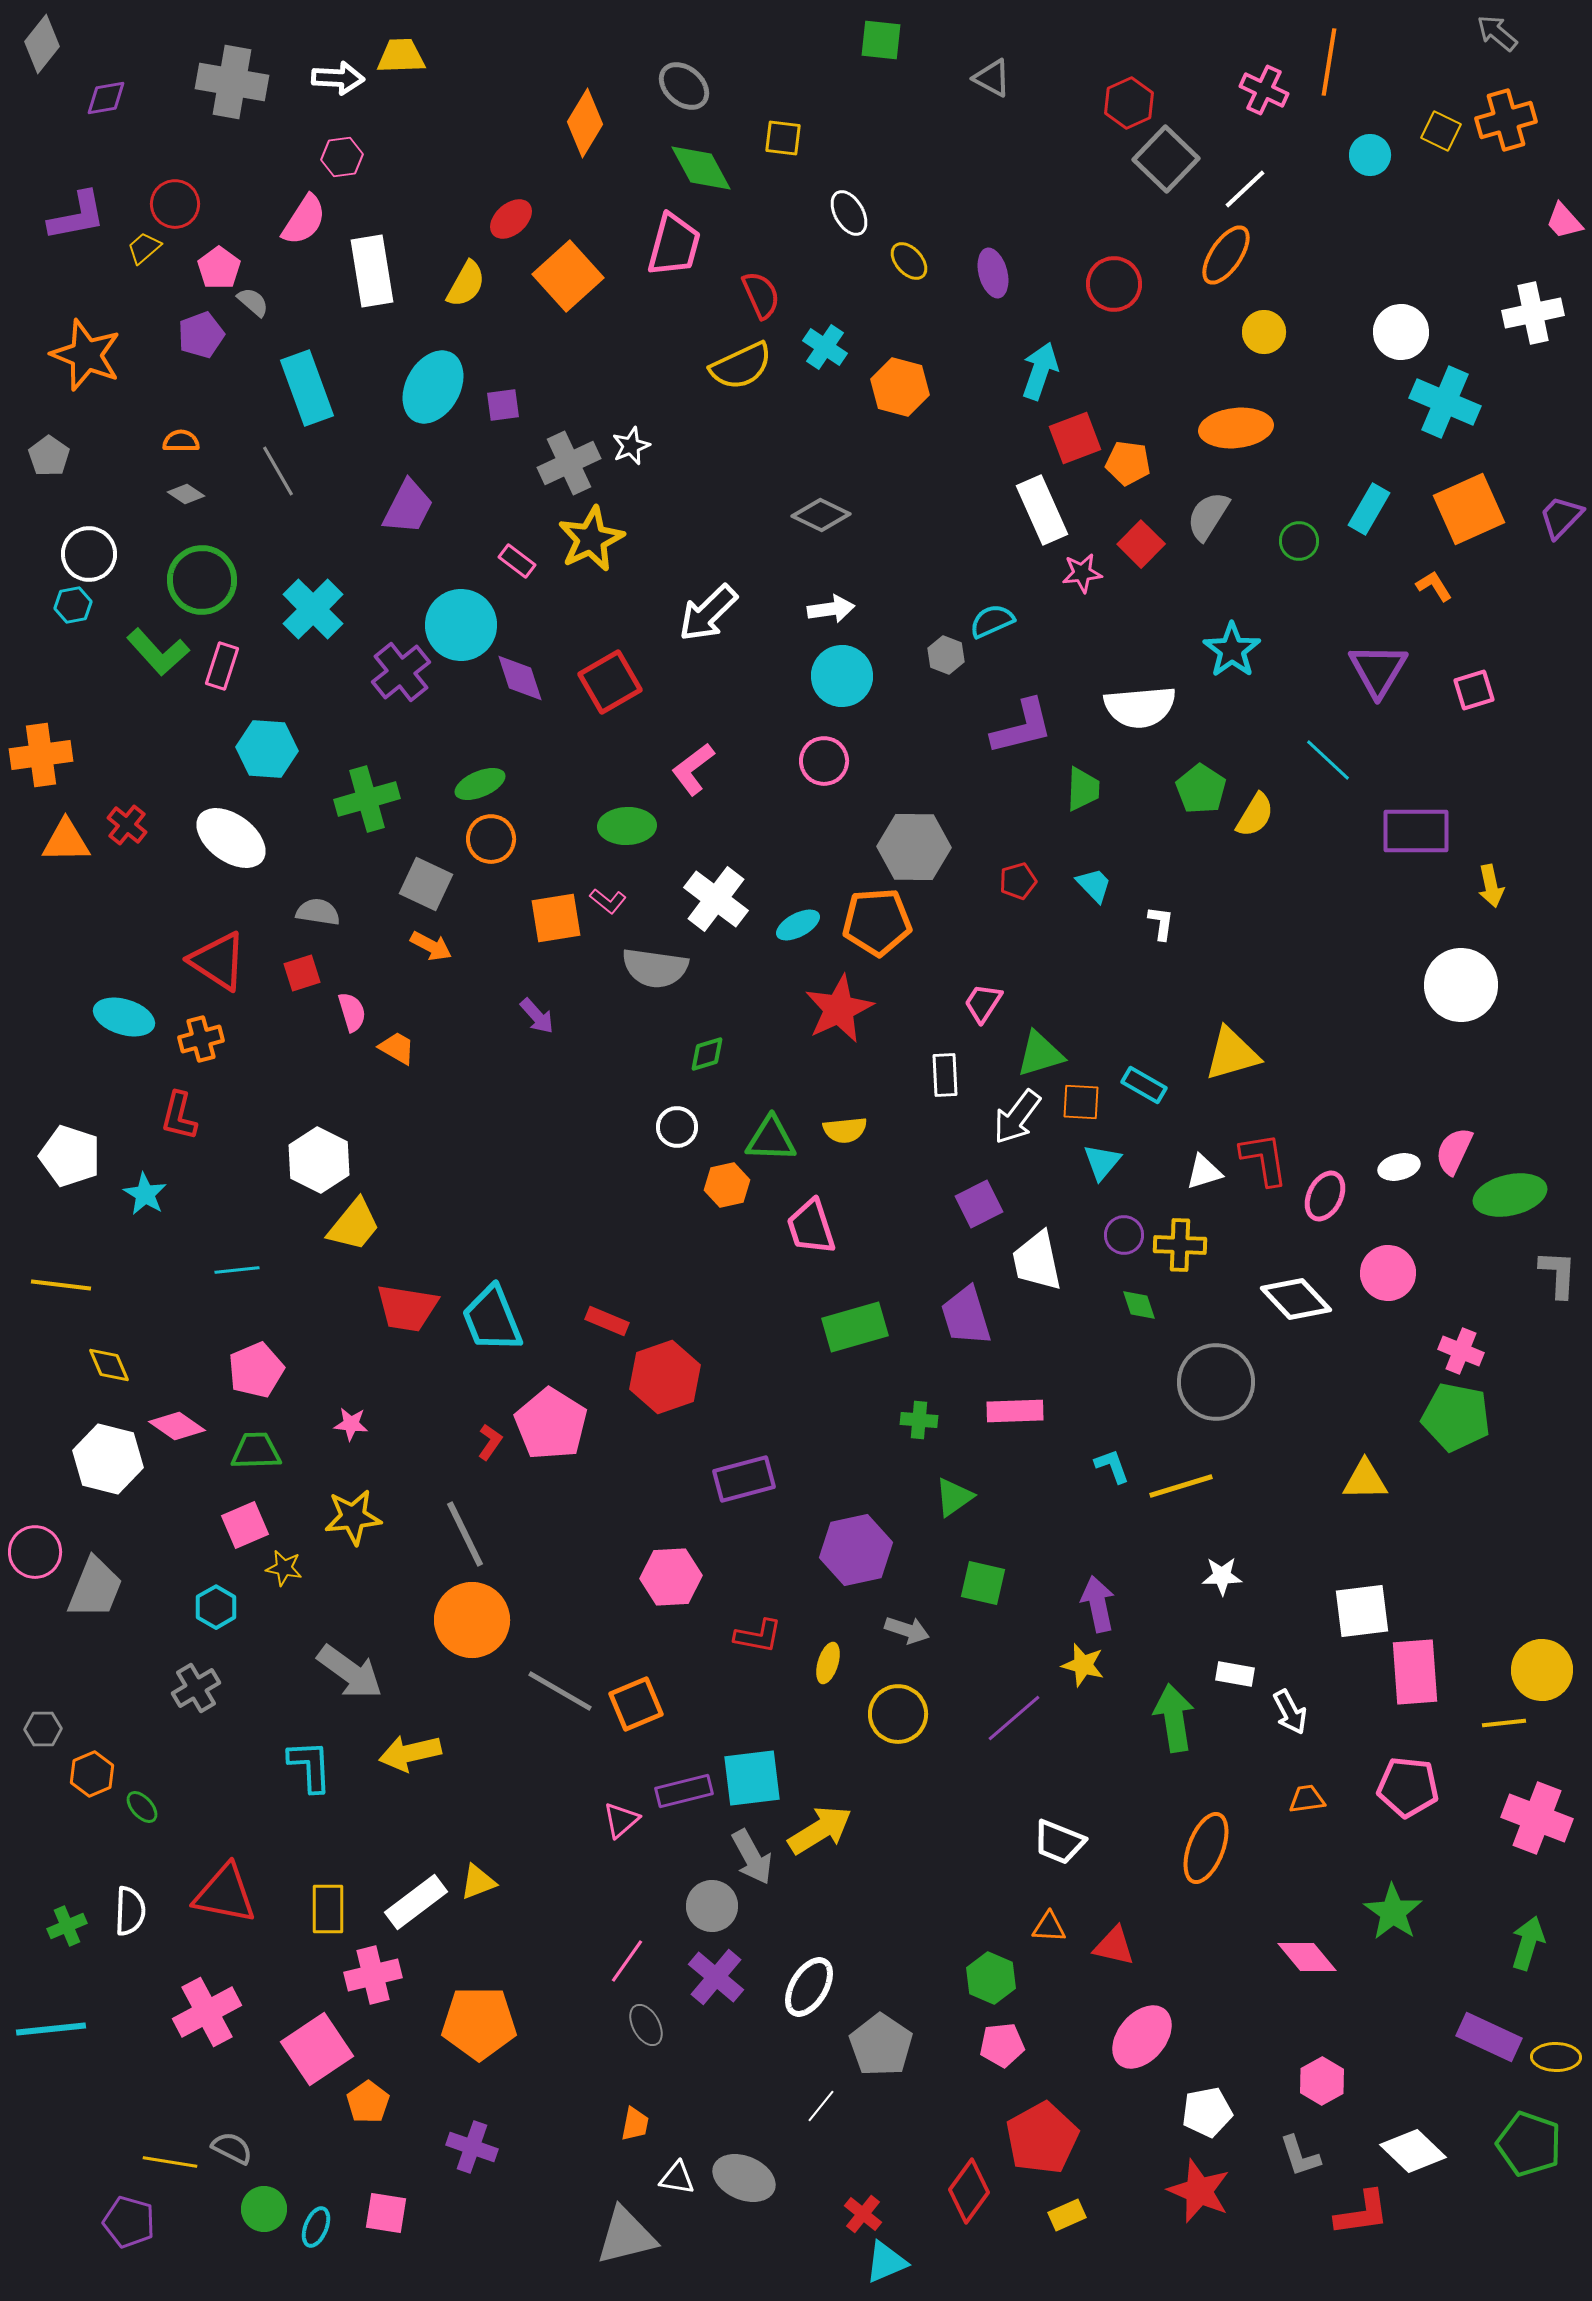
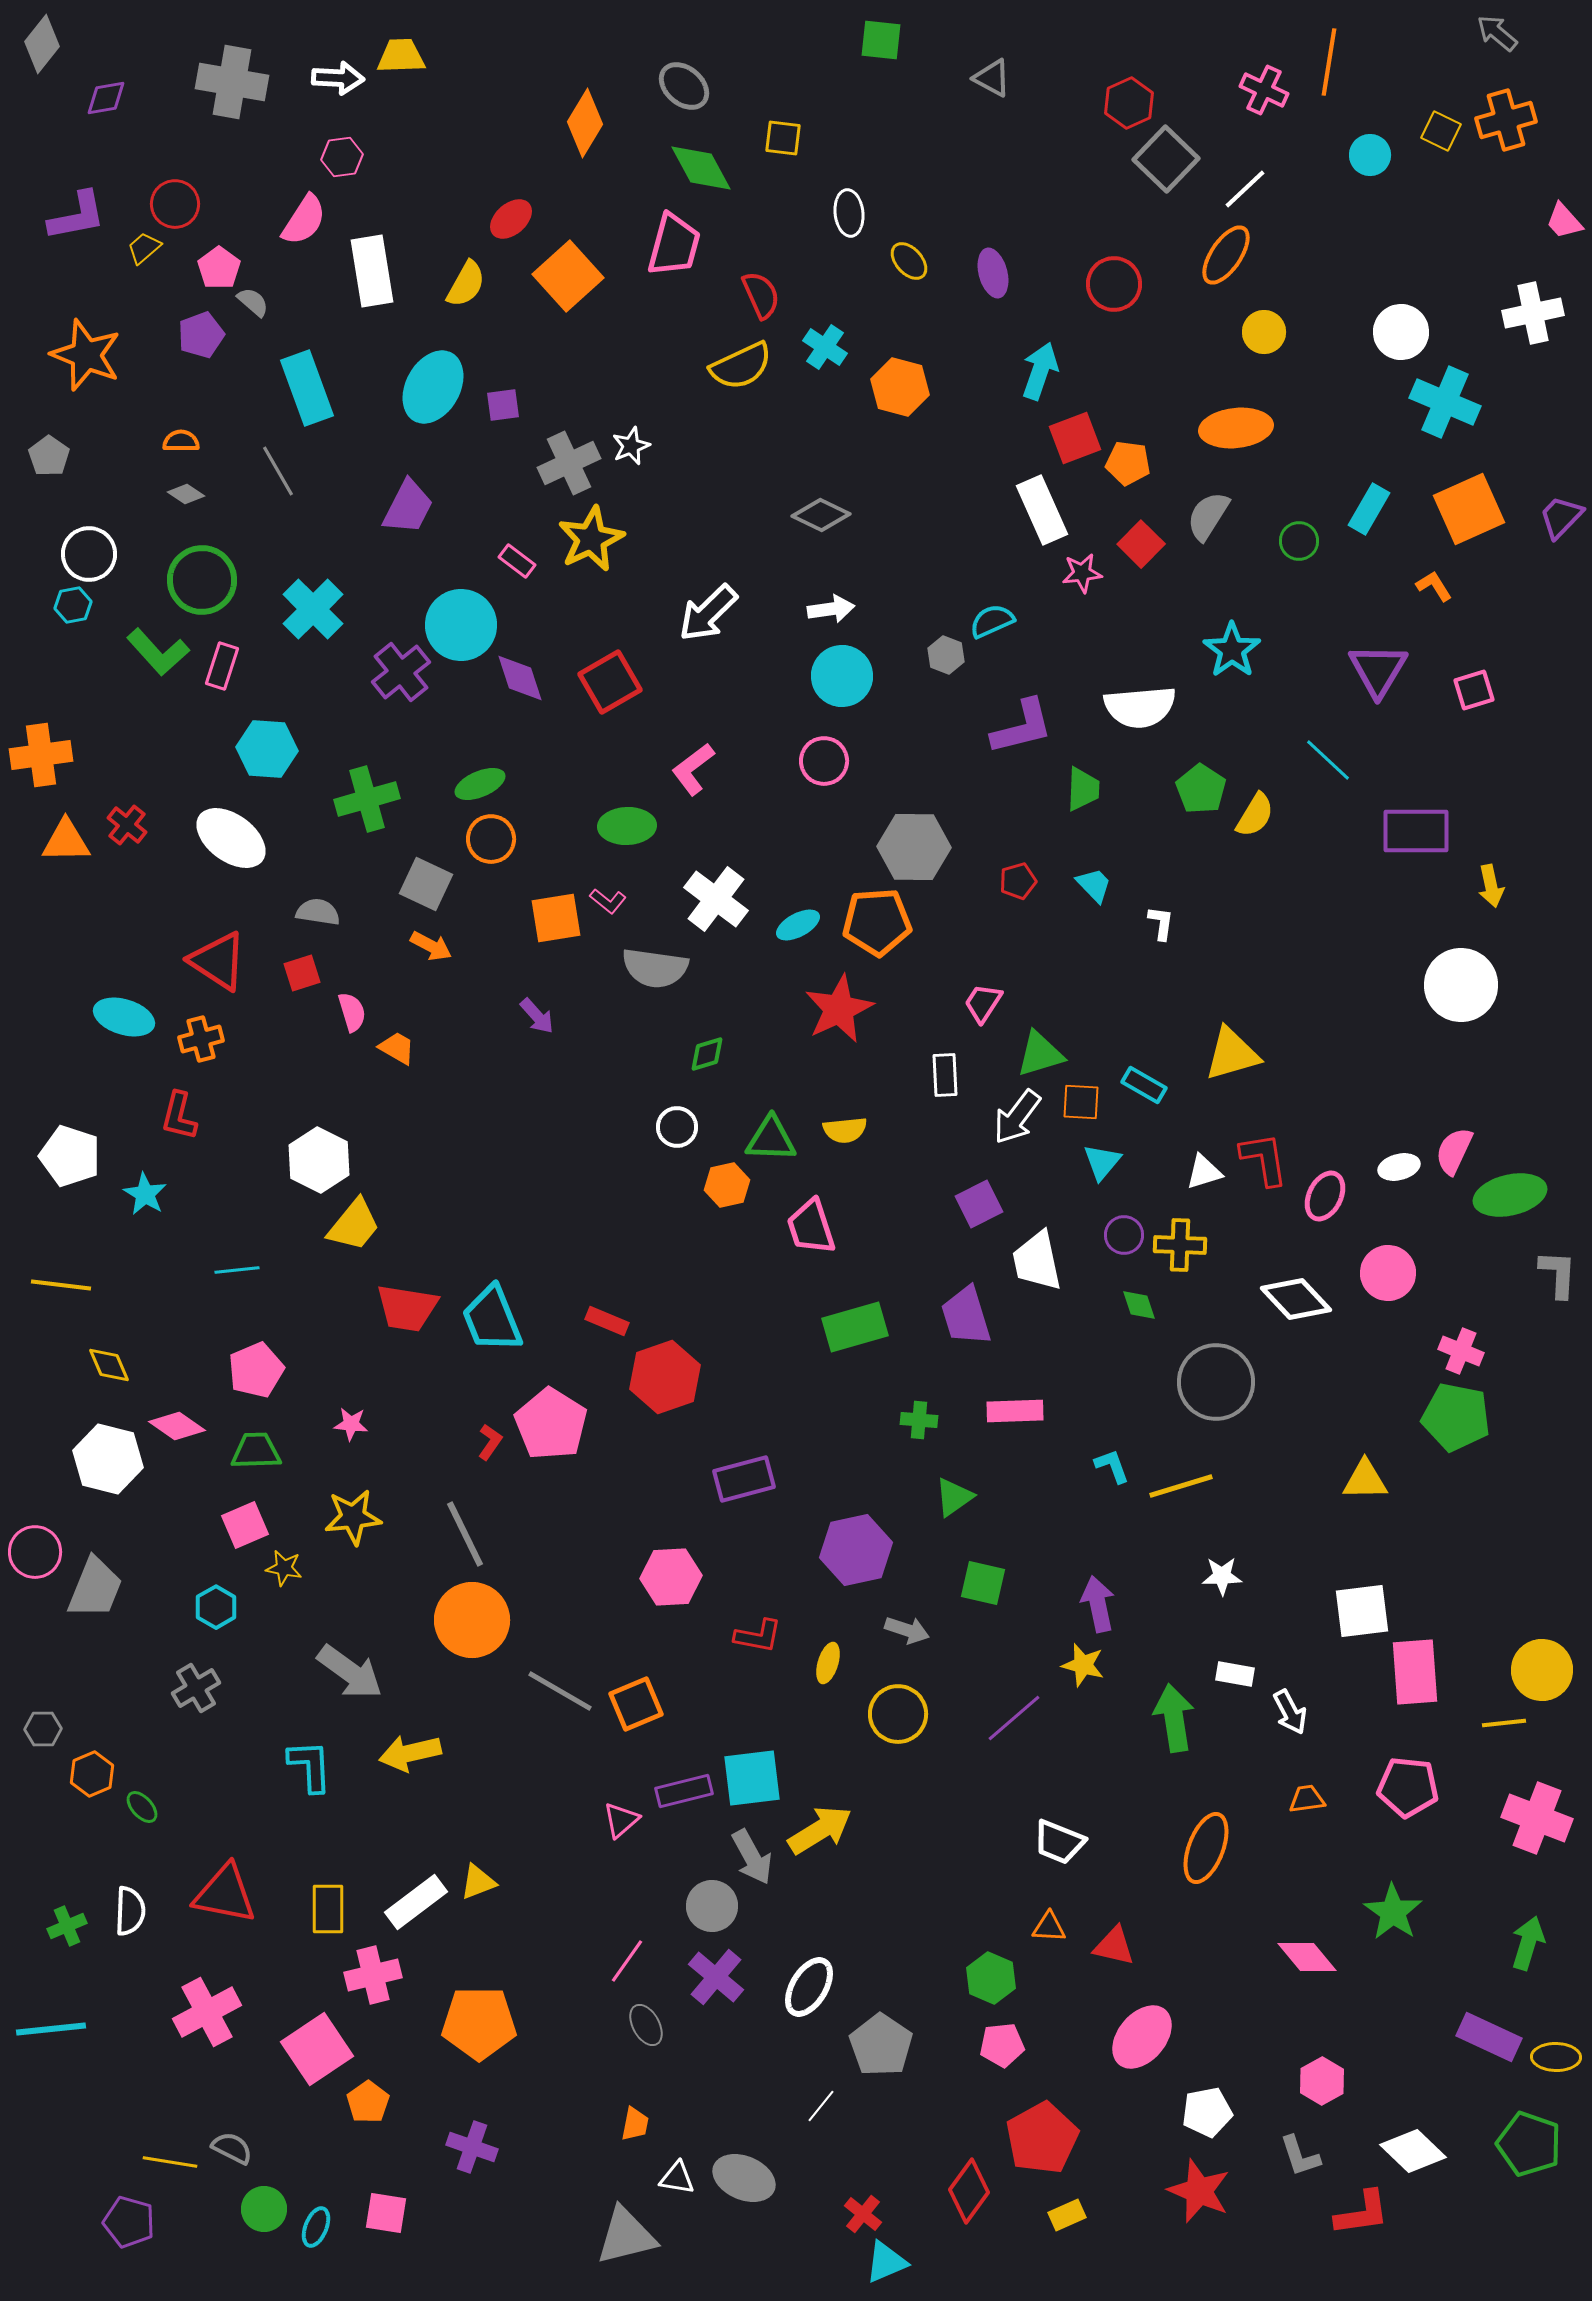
white ellipse at (849, 213): rotated 24 degrees clockwise
